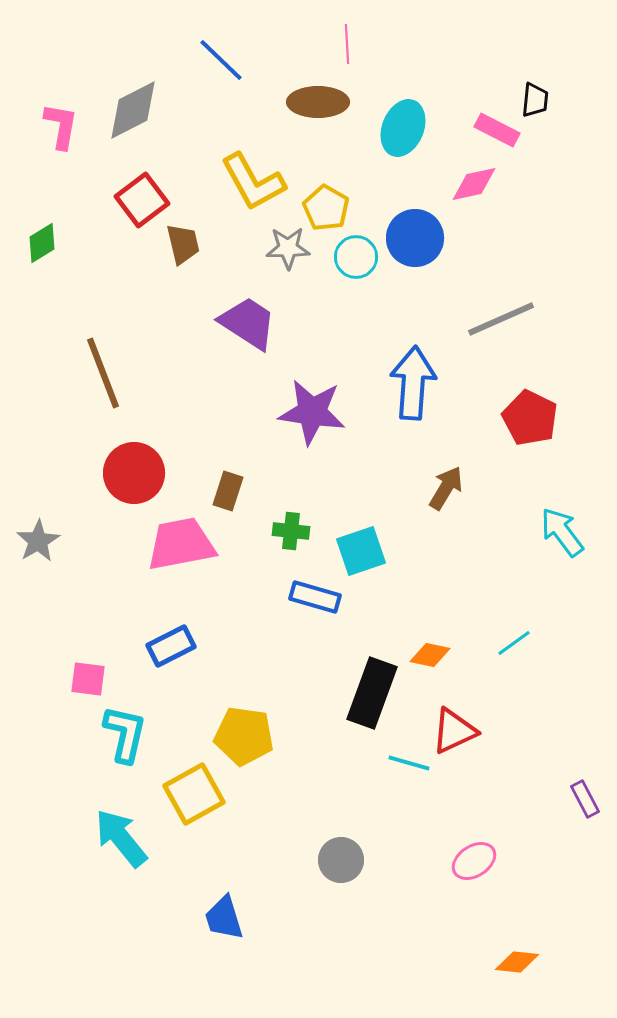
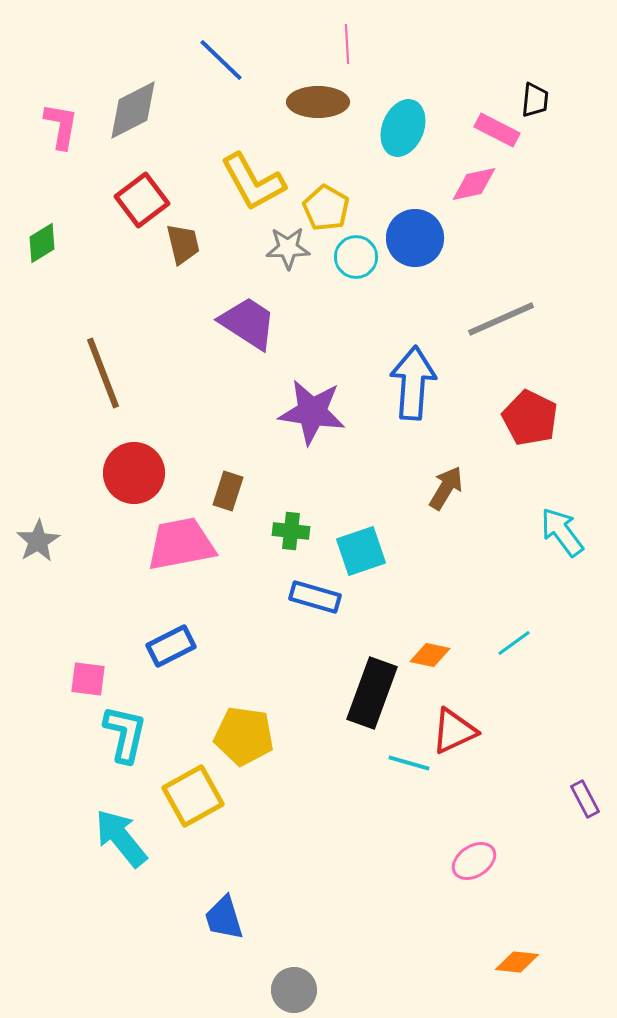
yellow square at (194, 794): moved 1 px left, 2 px down
gray circle at (341, 860): moved 47 px left, 130 px down
